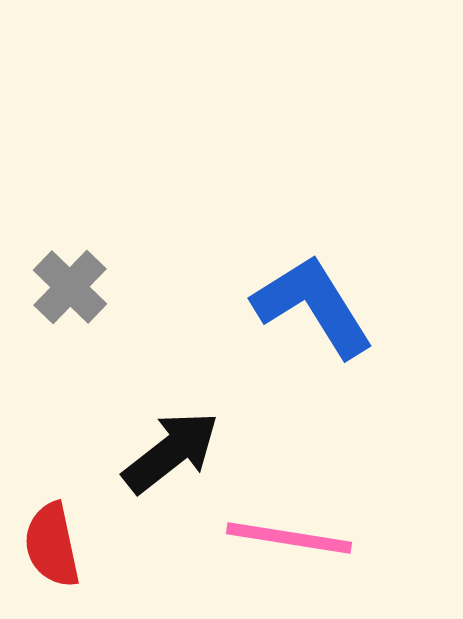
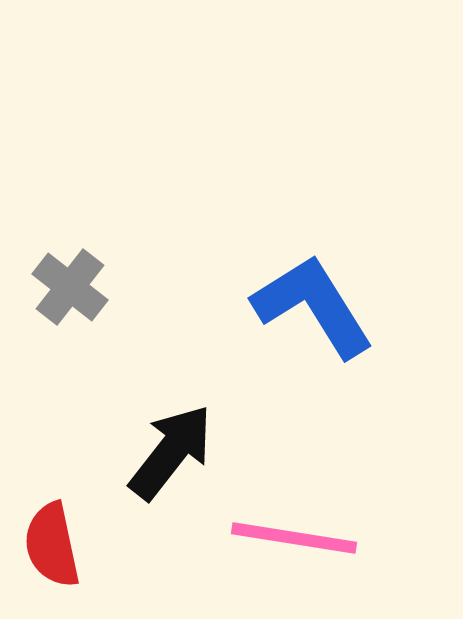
gray cross: rotated 6 degrees counterclockwise
black arrow: rotated 14 degrees counterclockwise
pink line: moved 5 px right
